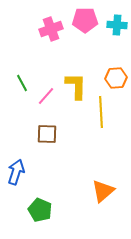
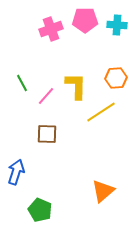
yellow line: rotated 60 degrees clockwise
